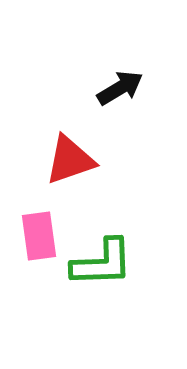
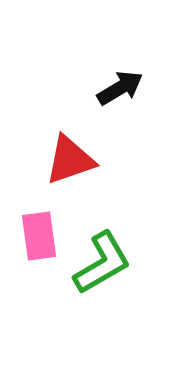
green L-shape: rotated 28 degrees counterclockwise
